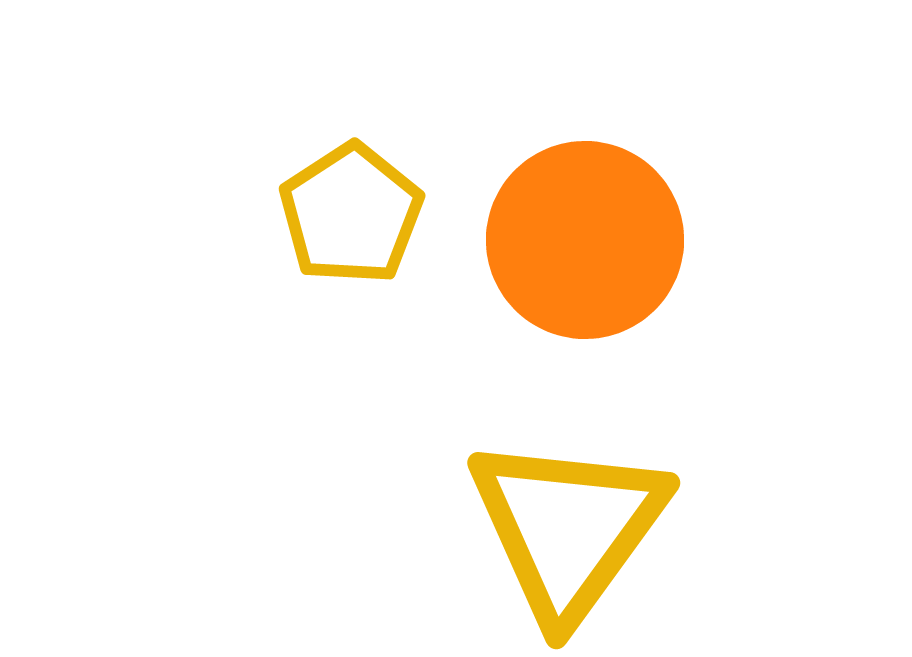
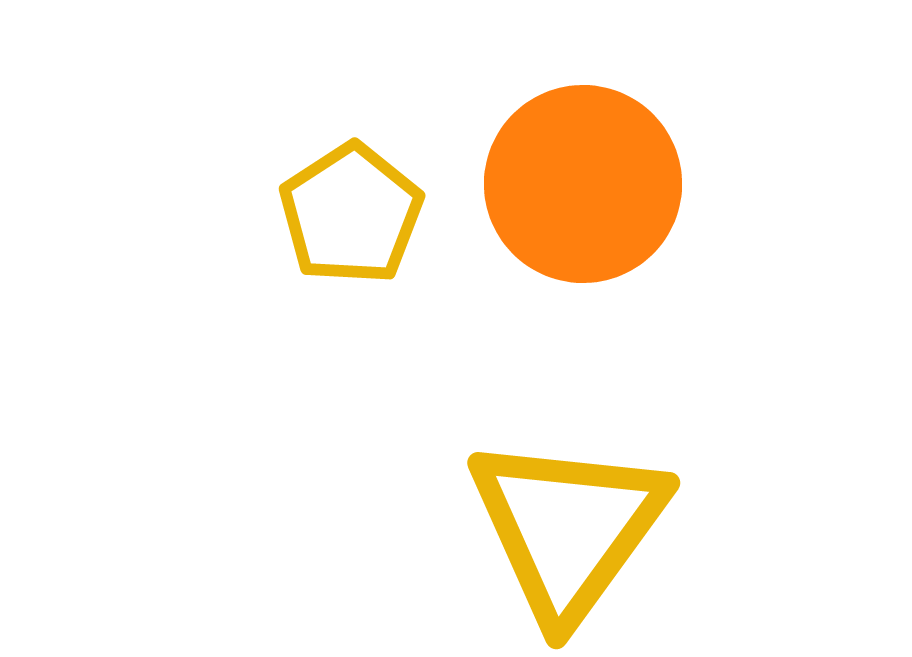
orange circle: moved 2 px left, 56 px up
